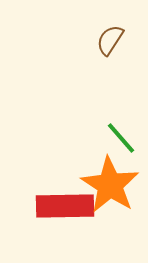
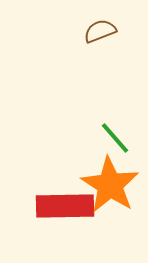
brown semicircle: moved 10 px left, 9 px up; rotated 36 degrees clockwise
green line: moved 6 px left
